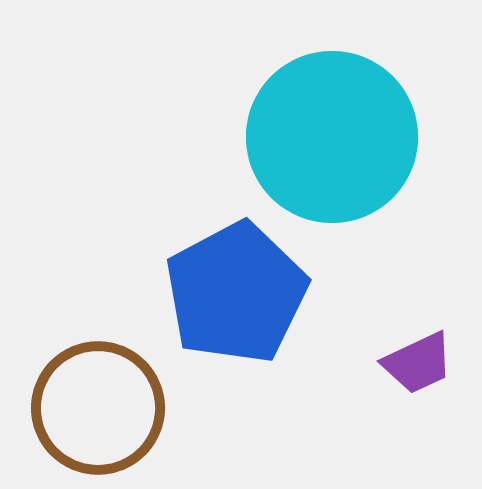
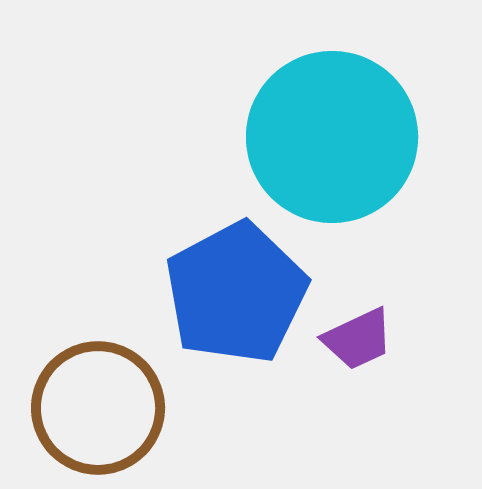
purple trapezoid: moved 60 px left, 24 px up
